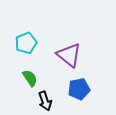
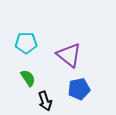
cyan pentagon: rotated 20 degrees clockwise
green semicircle: moved 2 px left
